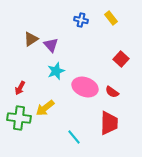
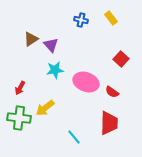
cyan star: moved 1 px left, 1 px up; rotated 12 degrees clockwise
pink ellipse: moved 1 px right, 5 px up
